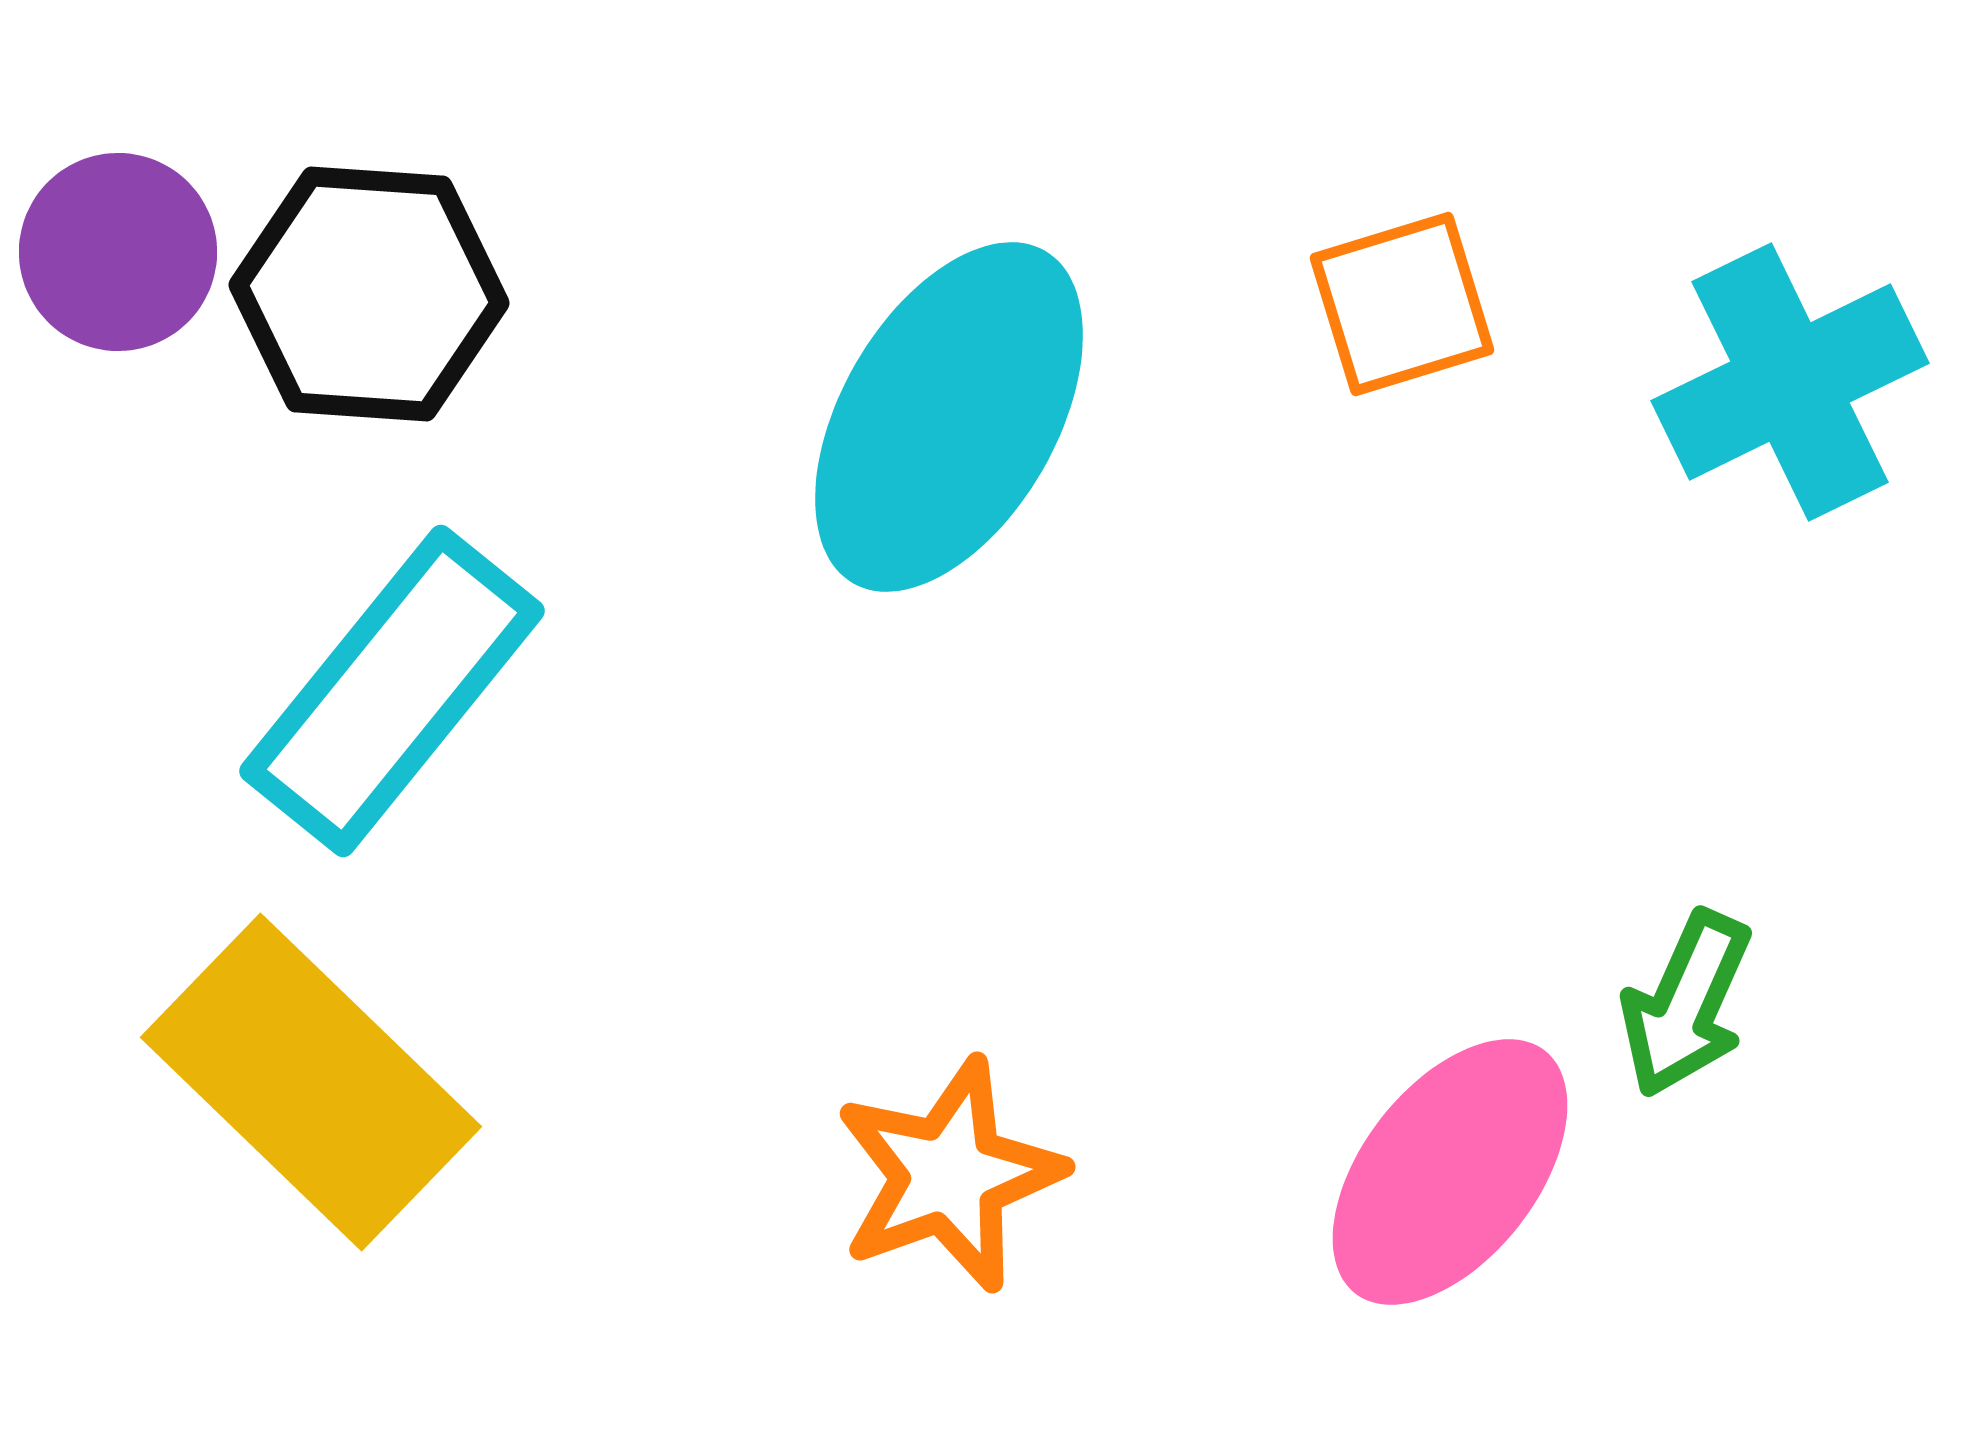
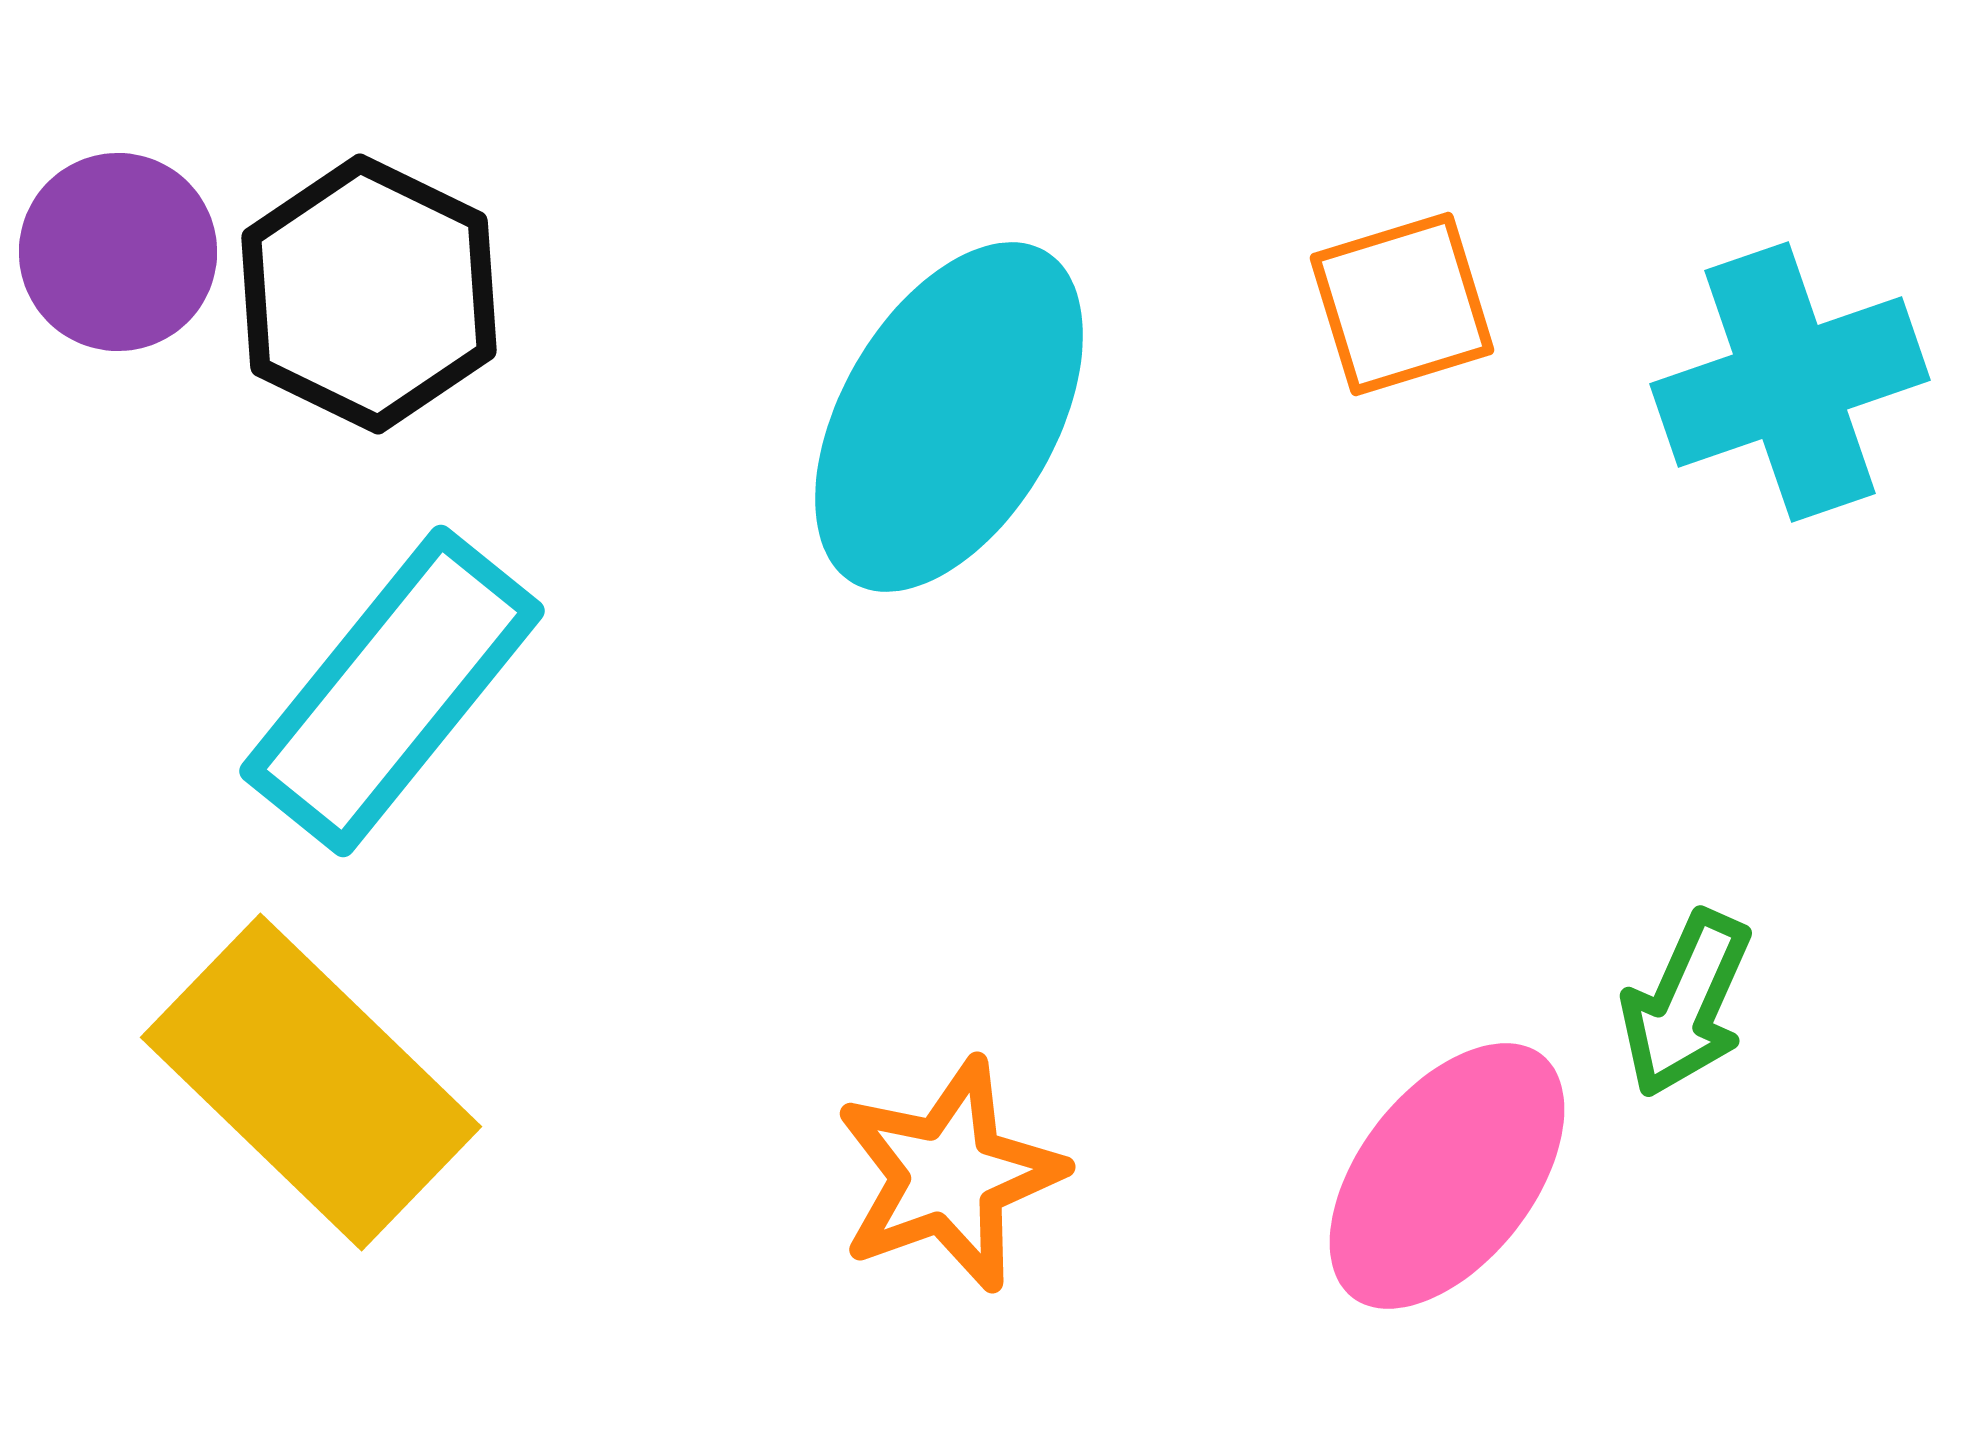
black hexagon: rotated 22 degrees clockwise
cyan cross: rotated 7 degrees clockwise
pink ellipse: moved 3 px left, 4 px down
